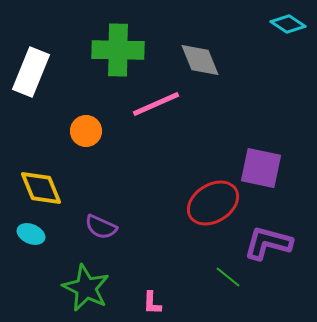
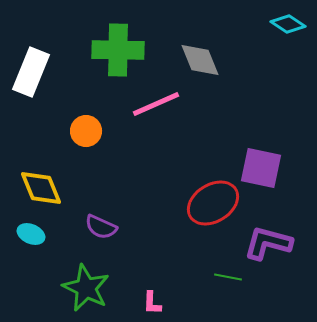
green line: rotated 28 degrees counterclockwise
